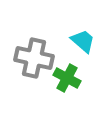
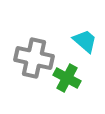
cyan trapezoid: moved 2 px right
